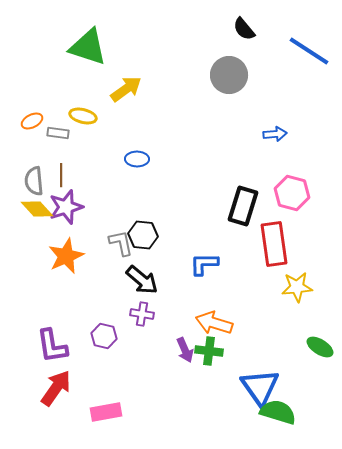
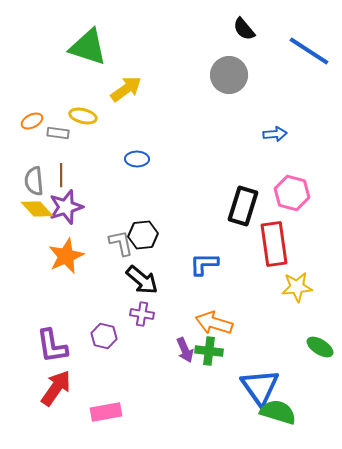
black hexagon: rotated 12 degrees counterclockwise
